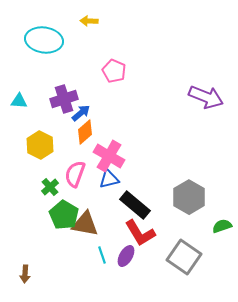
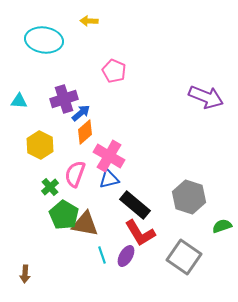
gray hexagon: rotated 12 degrees counterclockwise
